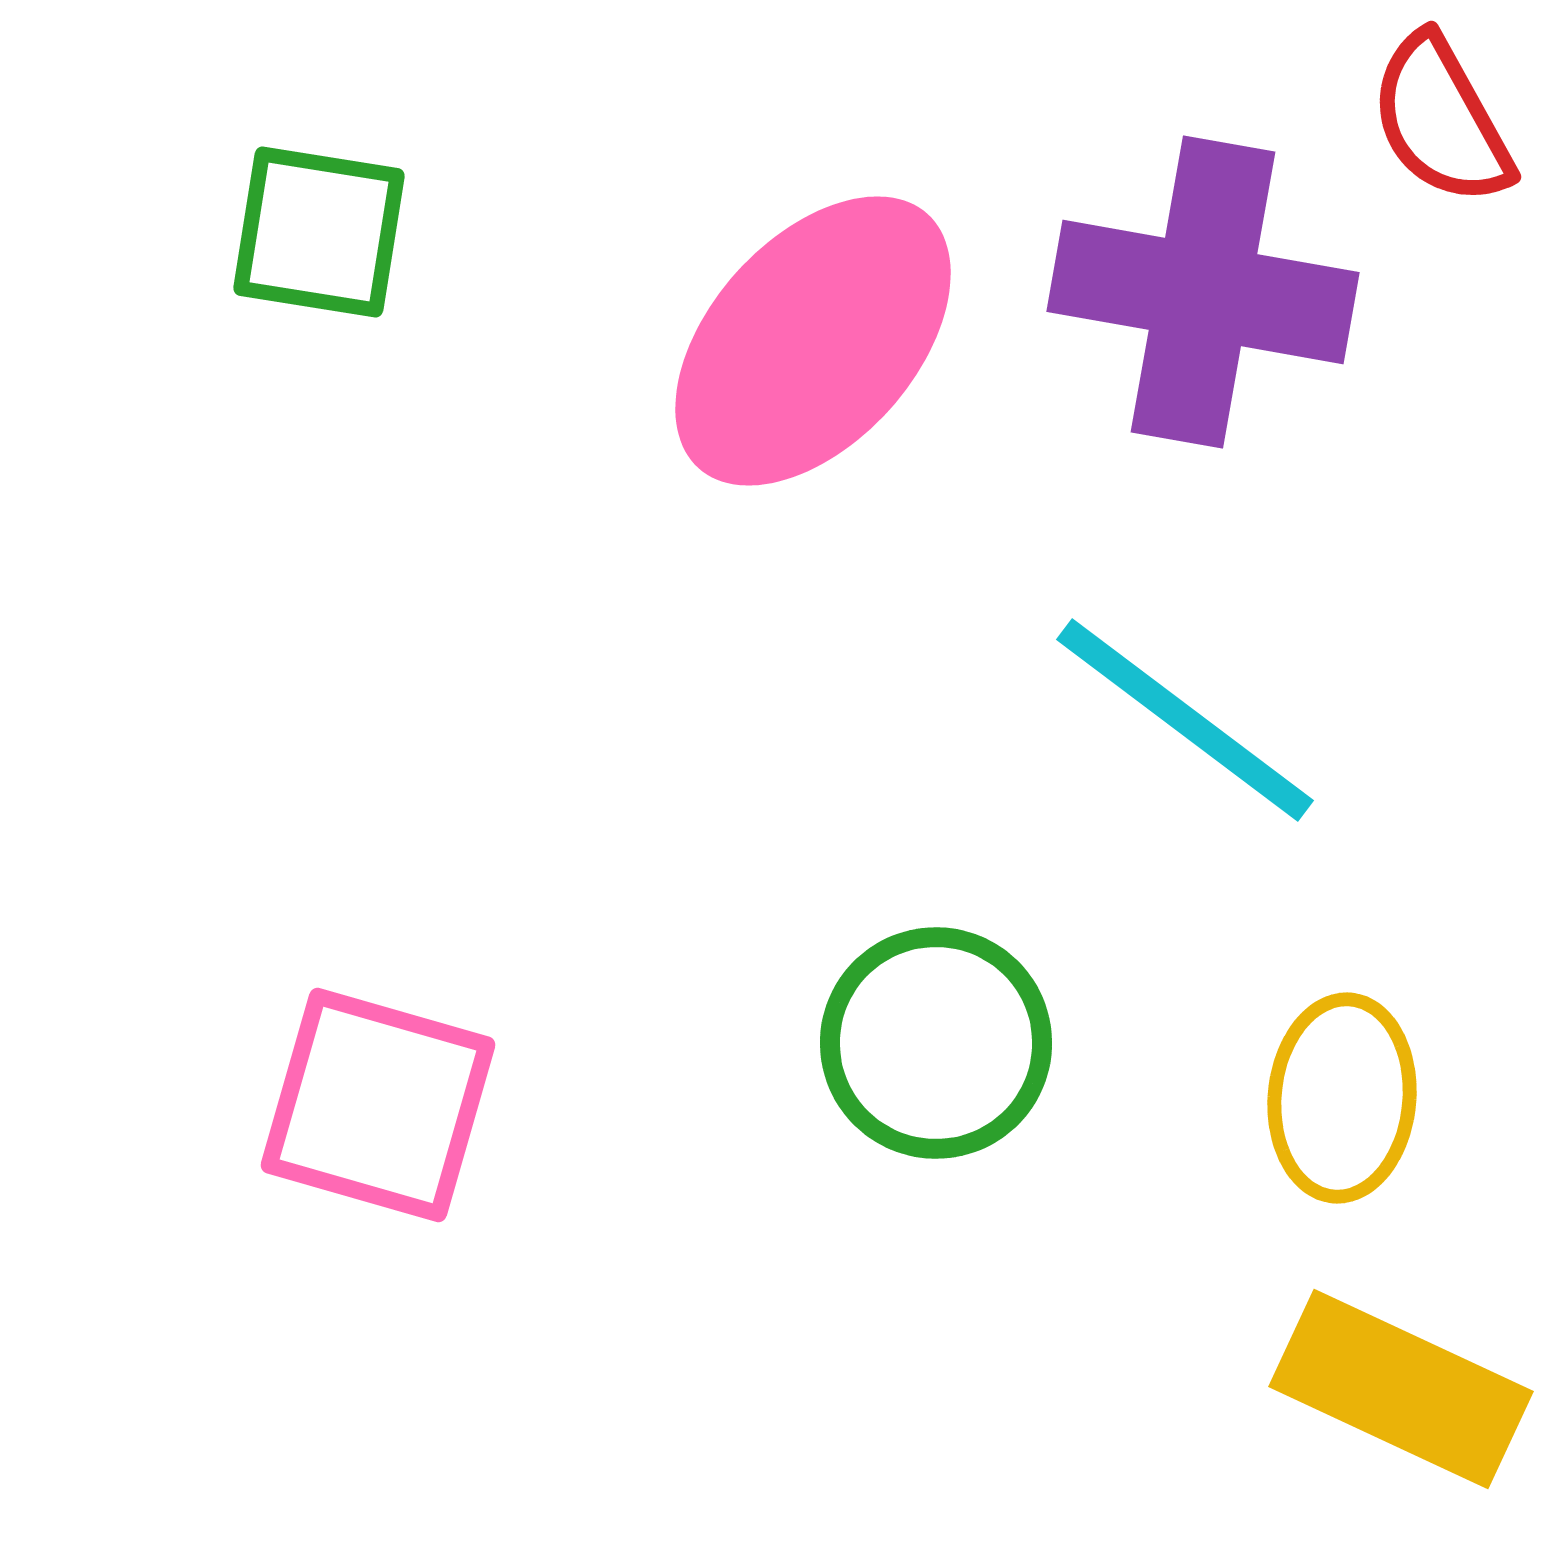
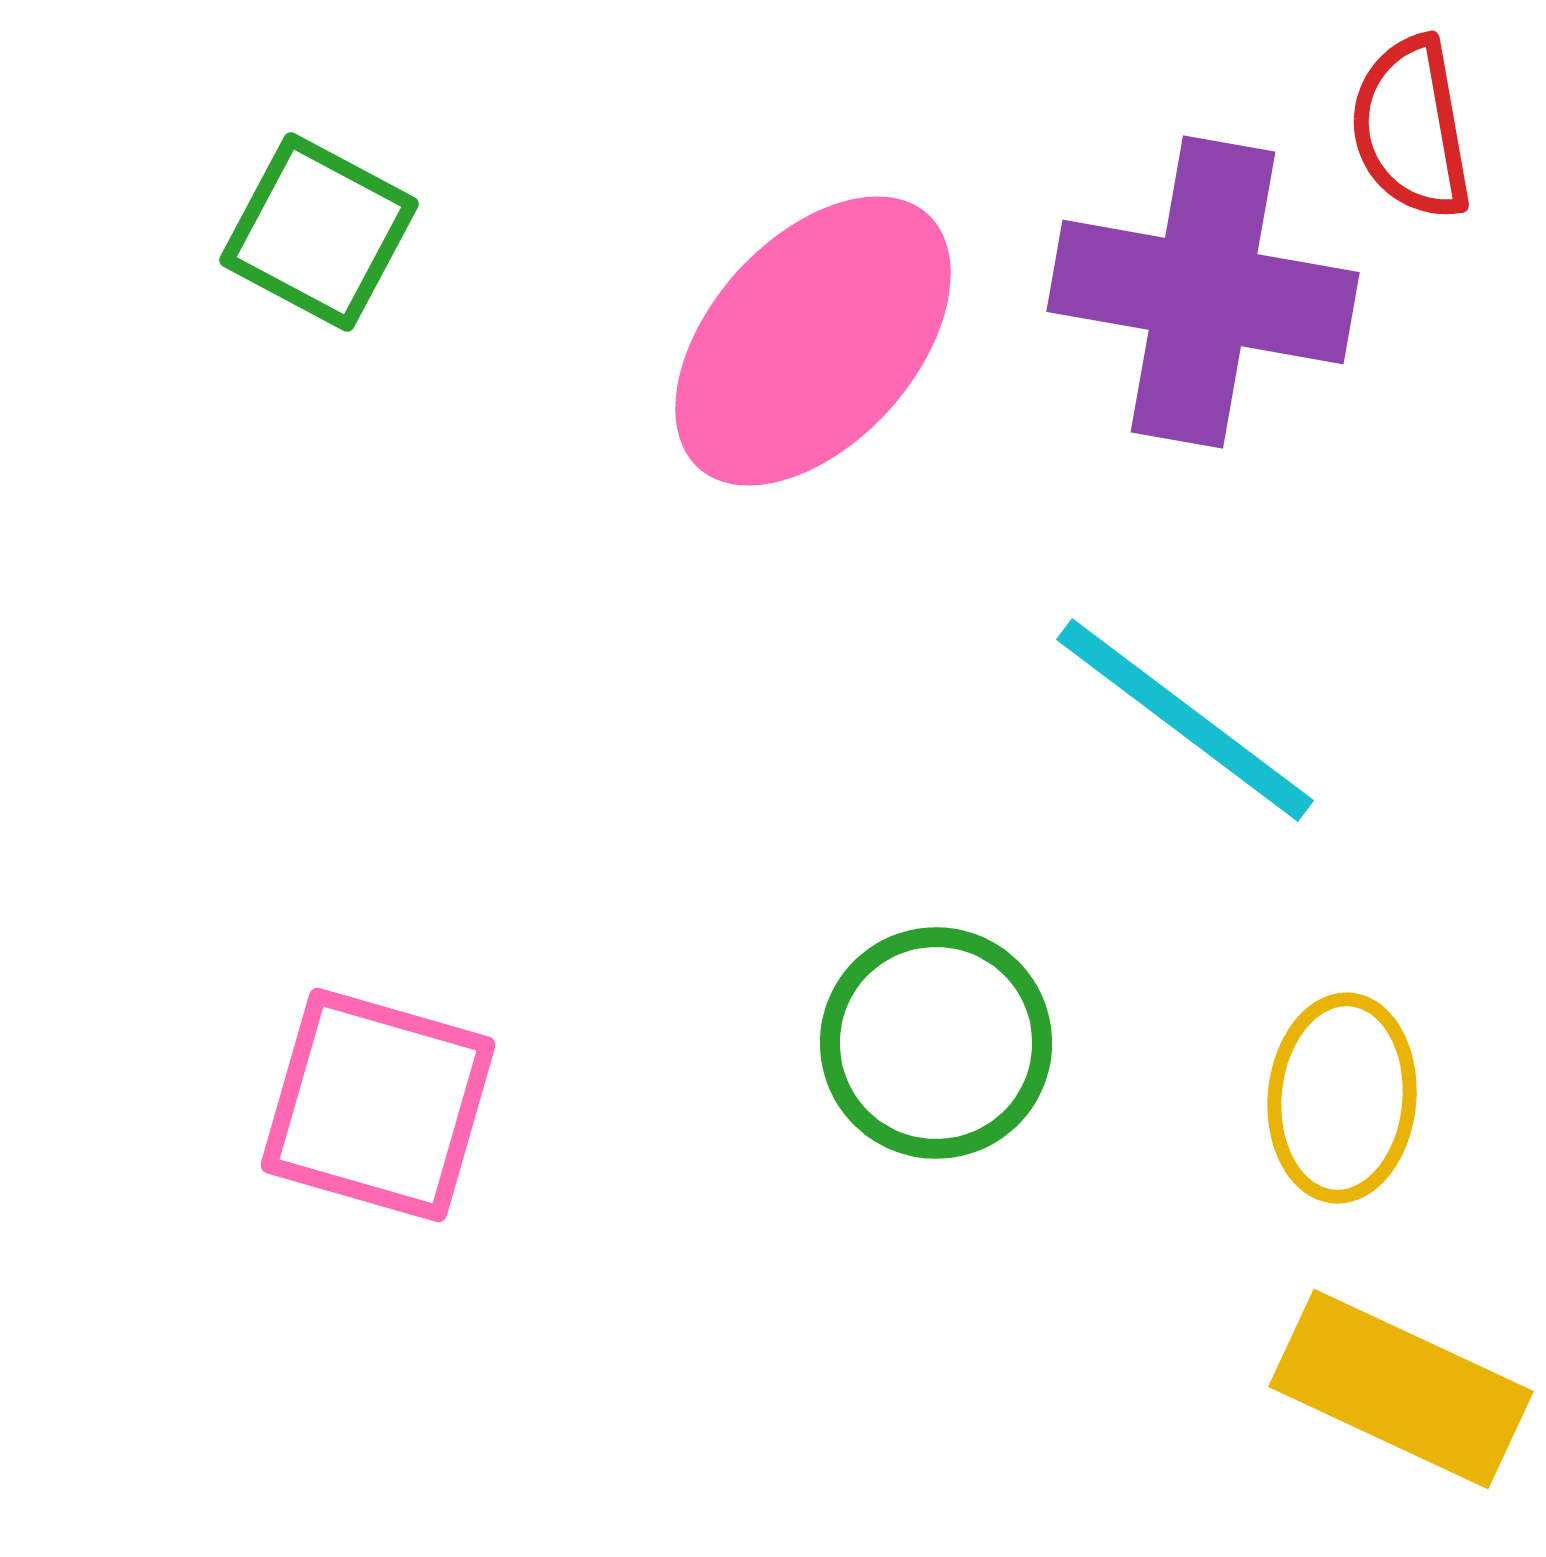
red semicircle: moved 30 px left, 8 px down; rotated 19 degrees clockwise
green square: rotated 19 degrees clockwise
